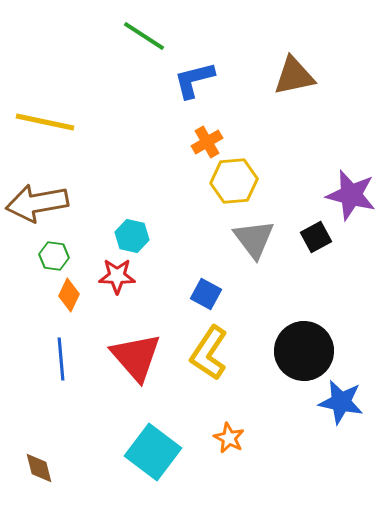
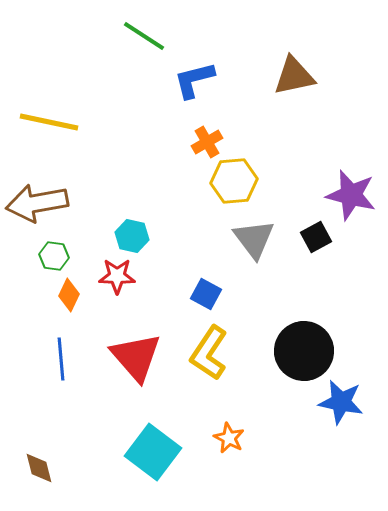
yellow line: moved 4 px right
